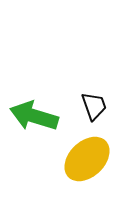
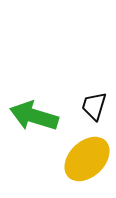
black trapezoid: rotated 144 degrees counterclockwise
